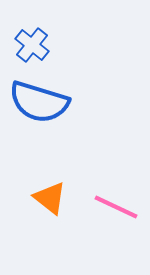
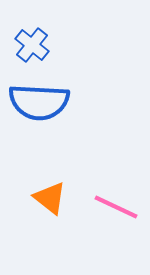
blue semicircle: rotated 14 degrees counterclockwise
